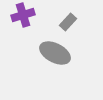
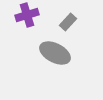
purple cross: moved 4 px right
